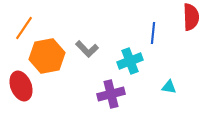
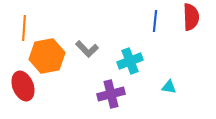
orange line: rotated 30 degrees counterclockwise
blue line: moved 2 px right, 12 px up
red ellipse: moved 2 px right
